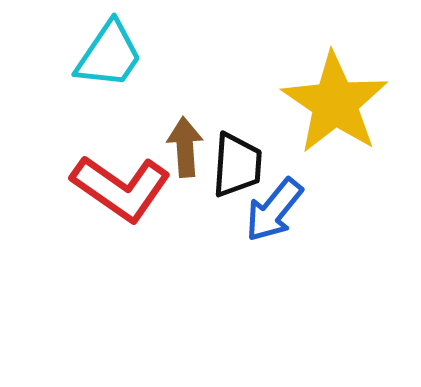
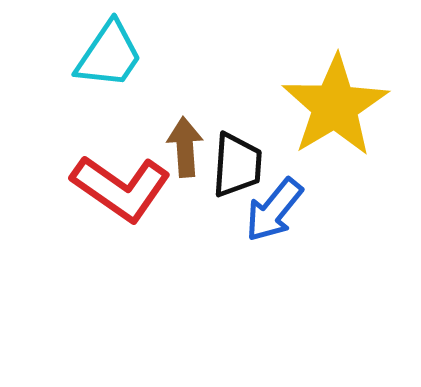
yellow star: moved 3 px down; rotated 7 degrees clockwise
